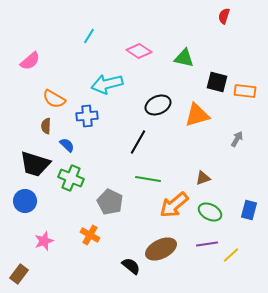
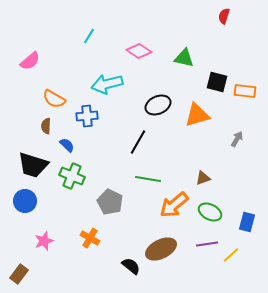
black trapezoid: moved 2 px left, 1 px down
green cross: moved 1 px right, 2 px up
blue rectangle: moved 2 px left, 12 px down
orange cross: moved 3 px down
